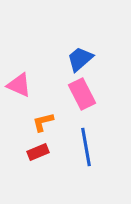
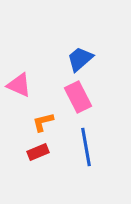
pink rectangle: moved 4 px left, 3 px down
